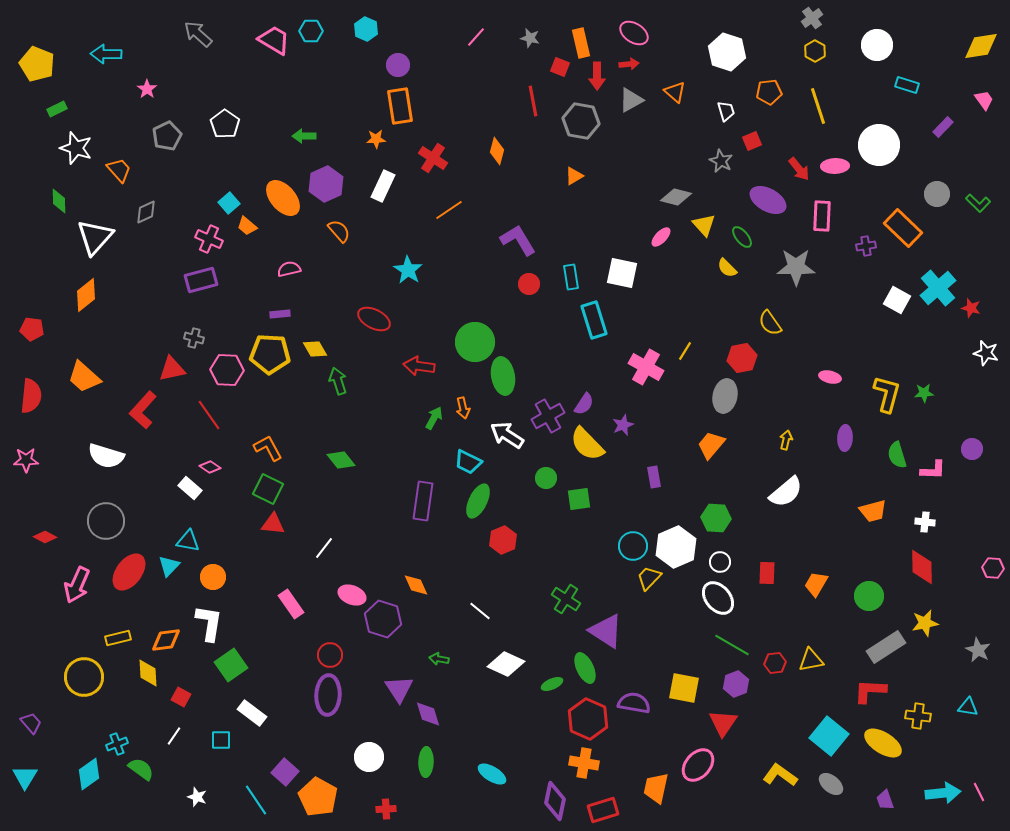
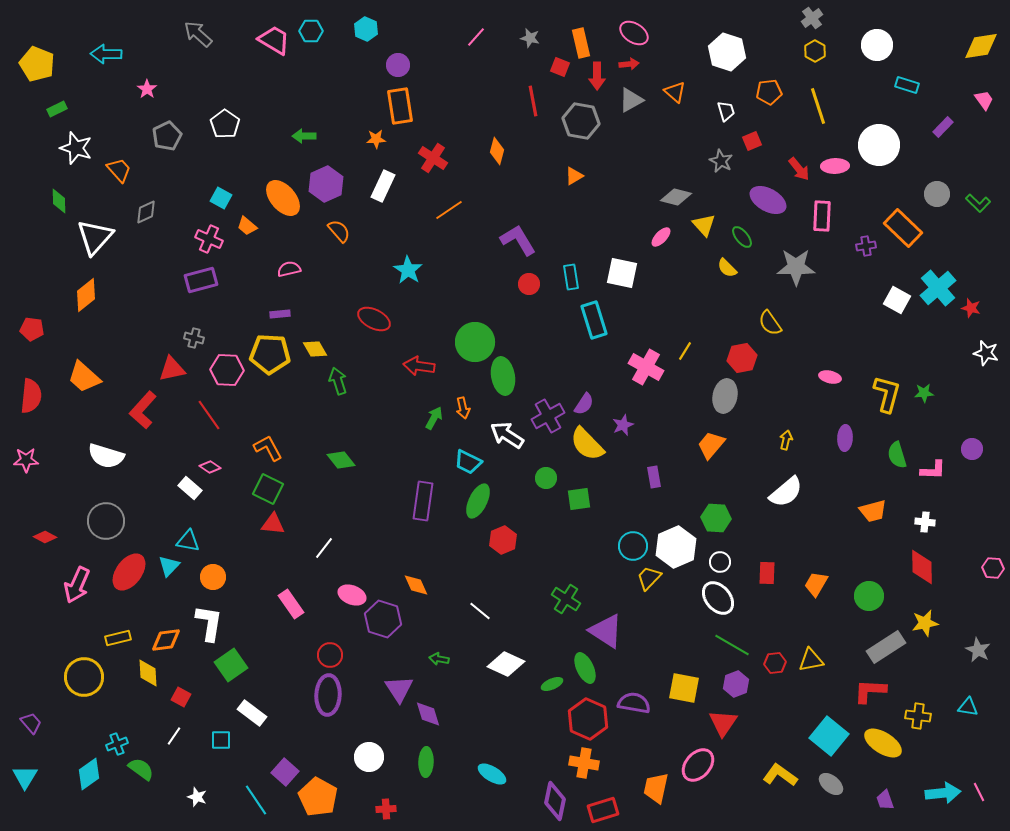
cyan square at (229, 203): moved 8 px left, 5 px up; rotated 20 degrees counterclockwise
